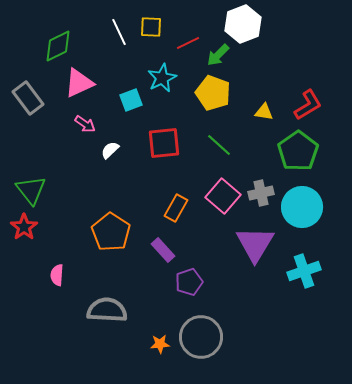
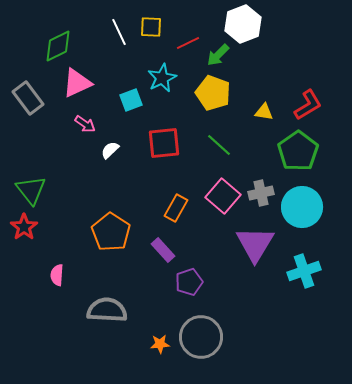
pink triangle: moved 2 px left
